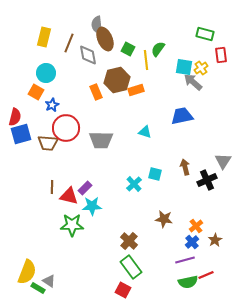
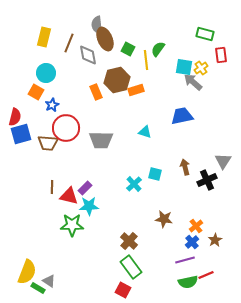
cyan star at (92, 206): moved 3 px left
